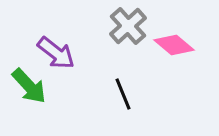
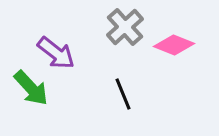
gray cross: moved 3 px left, 1 px down
pink diamond: rotated 18 degrees counterclockwise
green arrow: moved 2 px right, 2 px down
